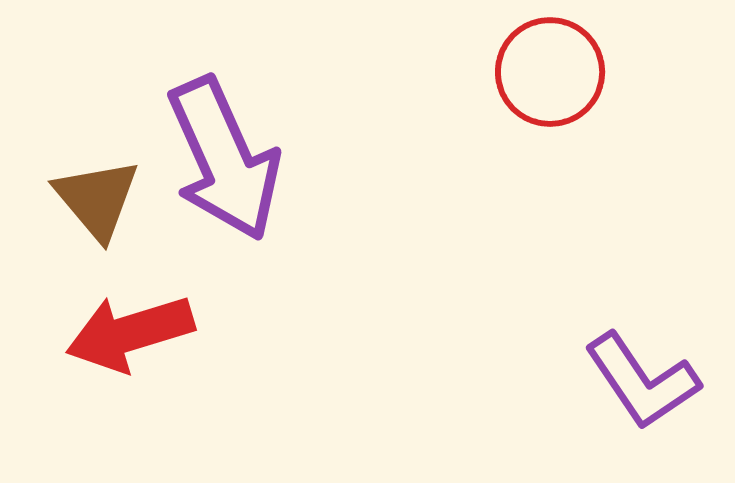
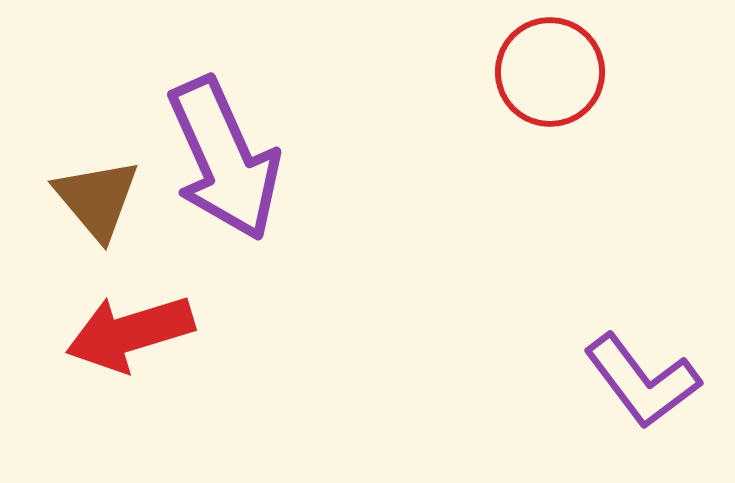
purple L-shape: rotated 3 degrees counterclockwise
